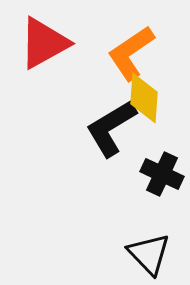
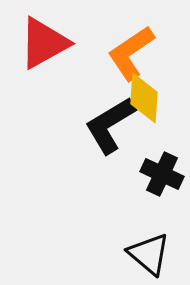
black L-shape: moved 1 px left, 3 px up
black triangle: rotated 6 degrees counterclockwise
